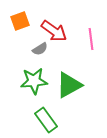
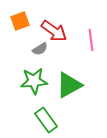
pink line: moved 1 px down
